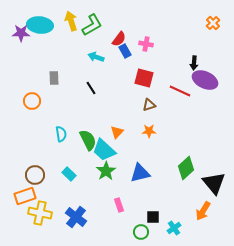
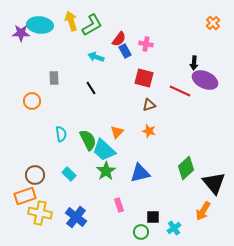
orange star: rotated 16 degrees clockwise
